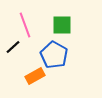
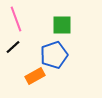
pink line: moved 9 px left, 6 px up
blue pentagon: rotated 24 degrees clockwise
